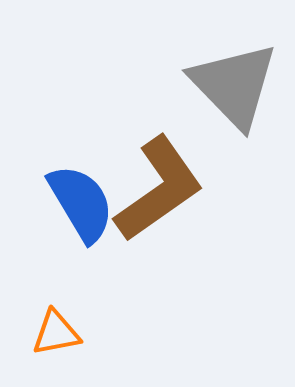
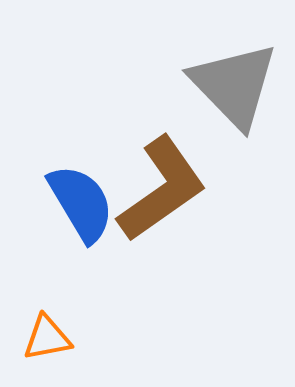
brown L-shape: moved 3 px right
orange triangle: moved 9 px left, 5 px down
